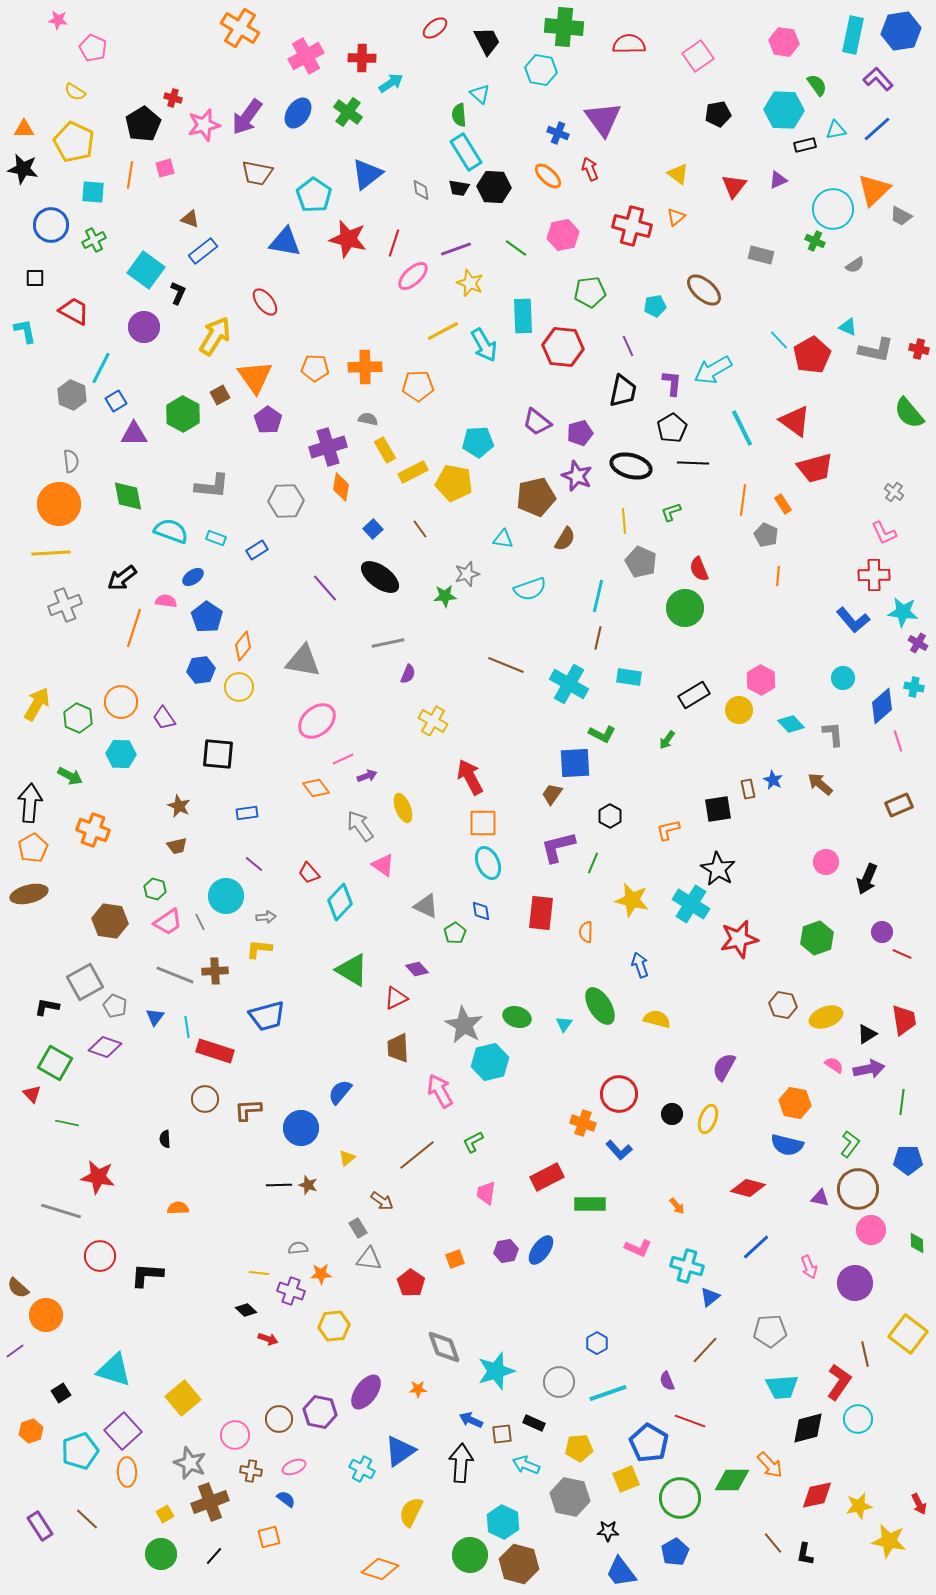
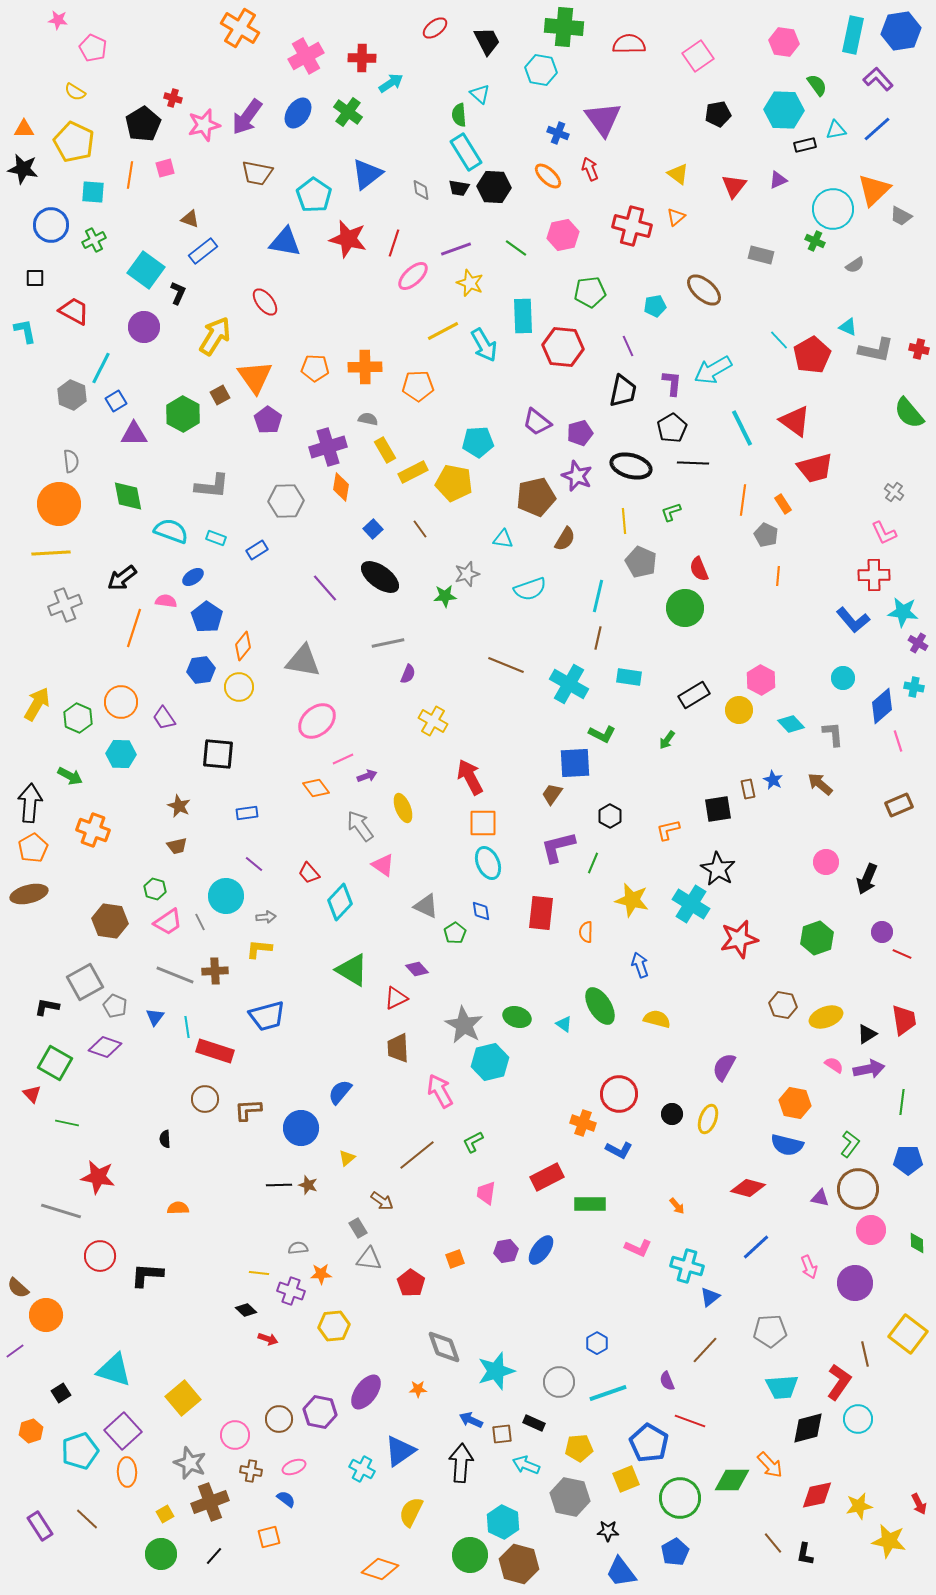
cyan triangle at (564, 1024): rotated 30 degrees counterclockwise
blue L-shape at (619, 1150): rotated 20 degrees counterclockwise
